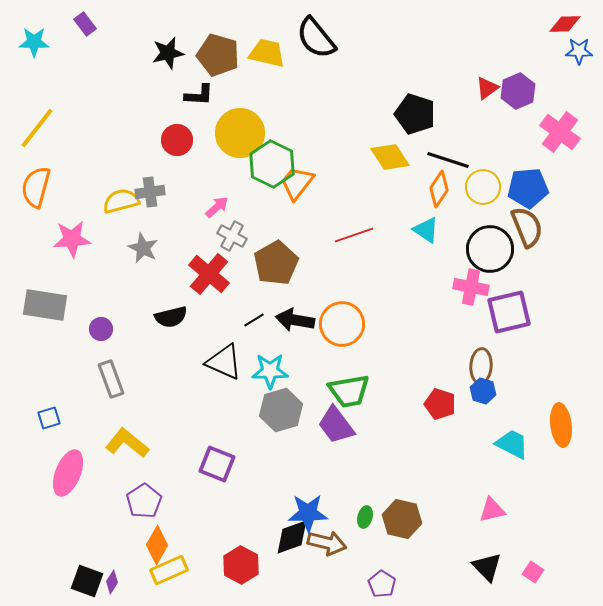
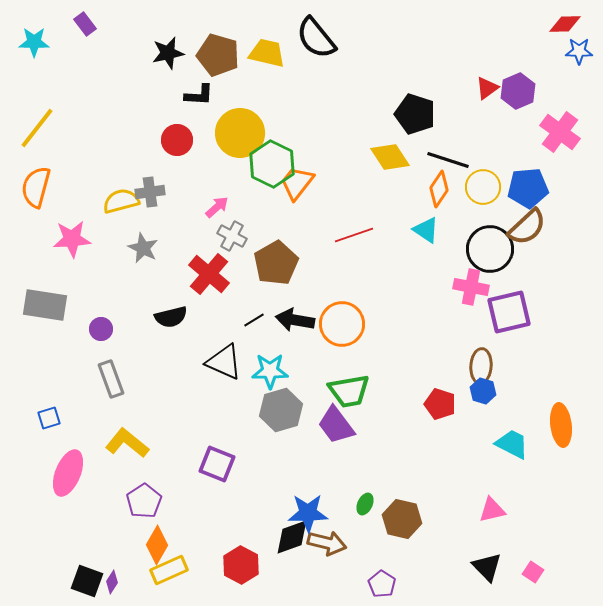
brown semicircle at (527, 227): rotated 69 degrees clockwise
green ellipse at (365, 517): moved 13 px up; rotated 10 degrees clockwise
